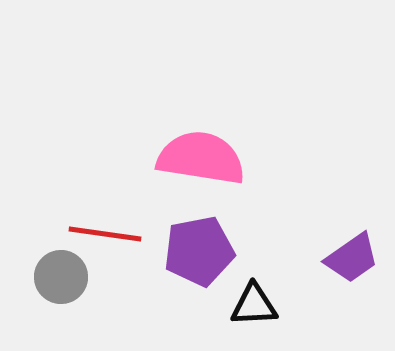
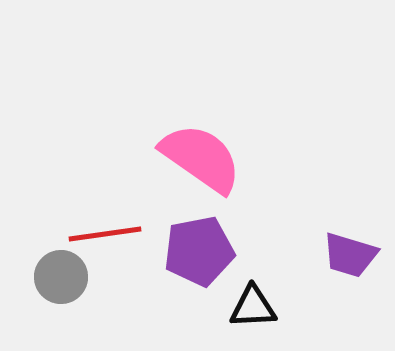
pink semicircle: rotated 26 degrees clockwise
red line: rotated 16 degrees counterclockwise
purple trapezoid: moved 2 px left, 3 px up; rotated 52 degrees clockwise
black triangle: moved 1 px left, 2 px down
